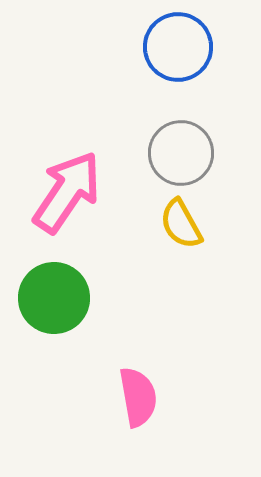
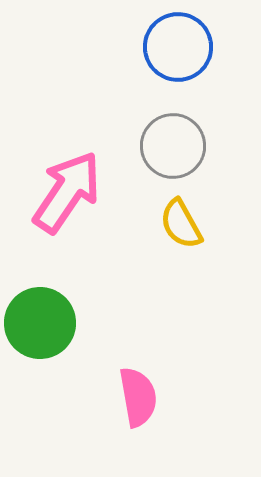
gray circle: moved 8 px left, 7 px up
green circle: moved 14 px left, 25 px down
